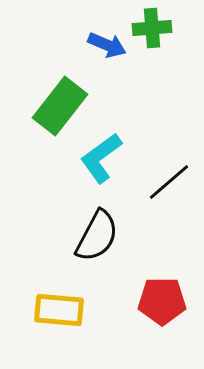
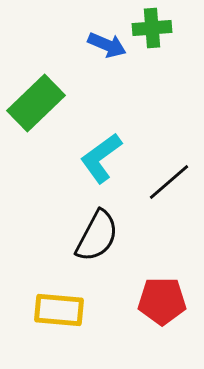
green rectangle: moved 24 px left, 3 px up; rotated 8 degrees clockwise
